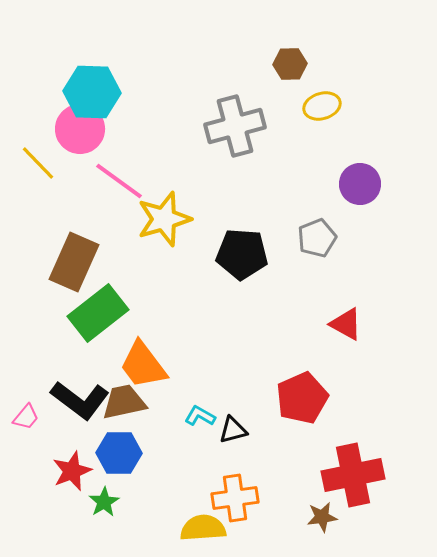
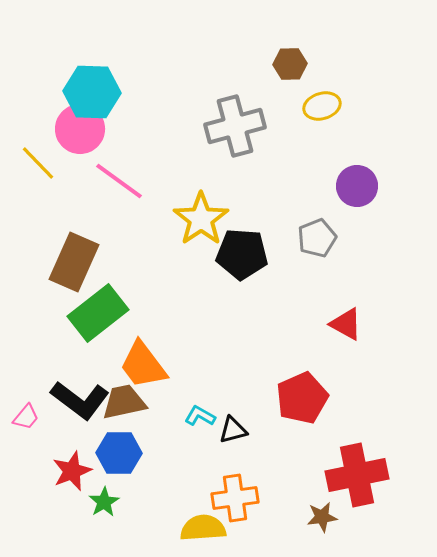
purple circle: moved 3 px left, 2 px down
yellow star: moved 37 px right; rotated 18 degrees counterclockwise
red cross: moved 4 px right
